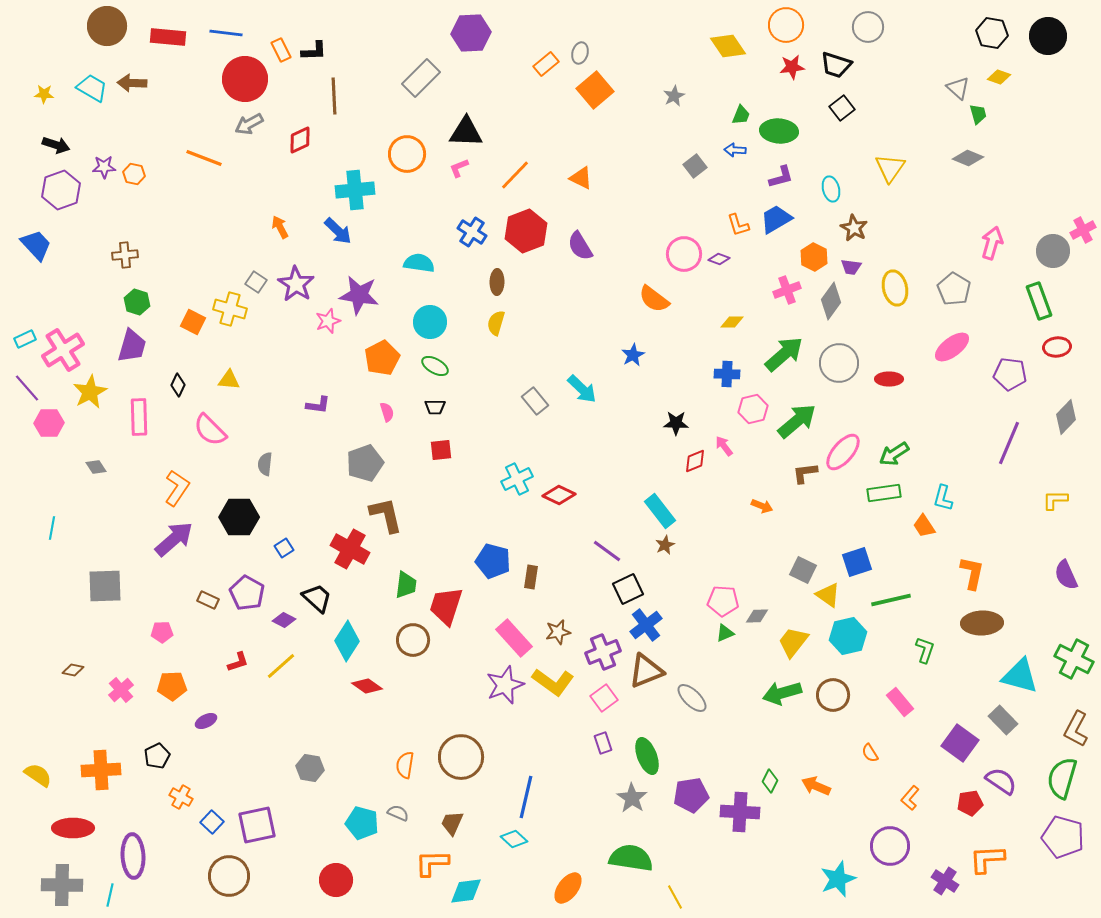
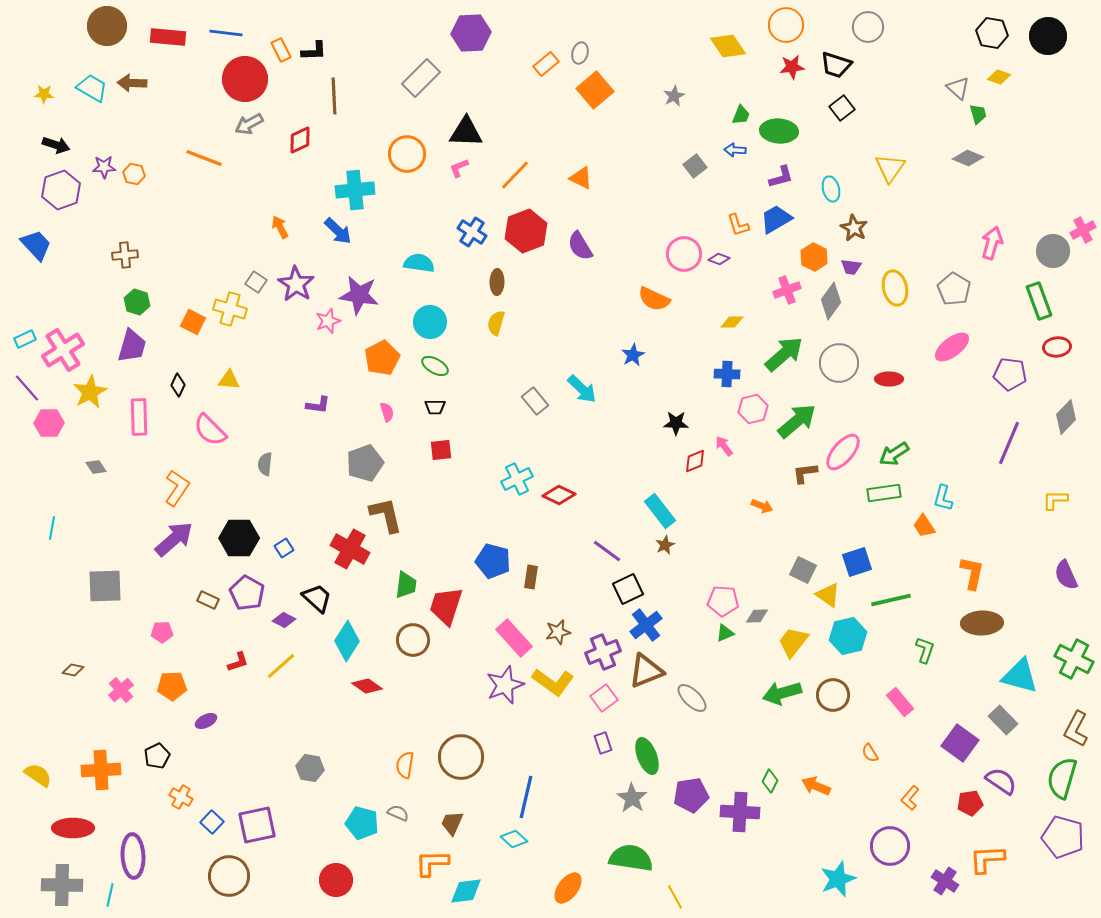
orange semicircle at (654, 299): rotated 12 degrees counterclockwise
black hexagon at (239, 517): moved 21 px down
